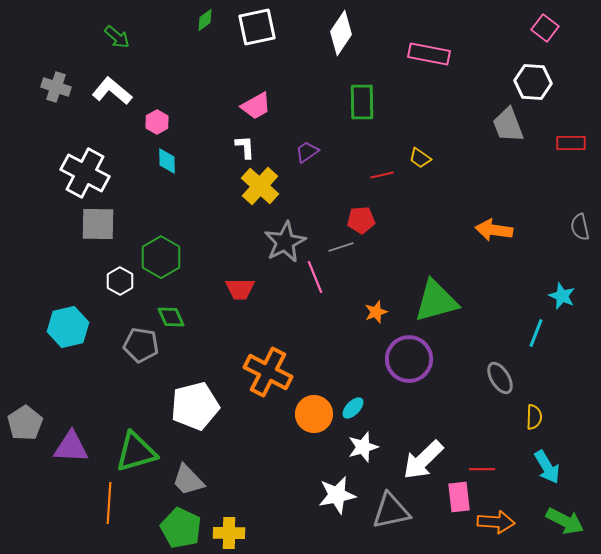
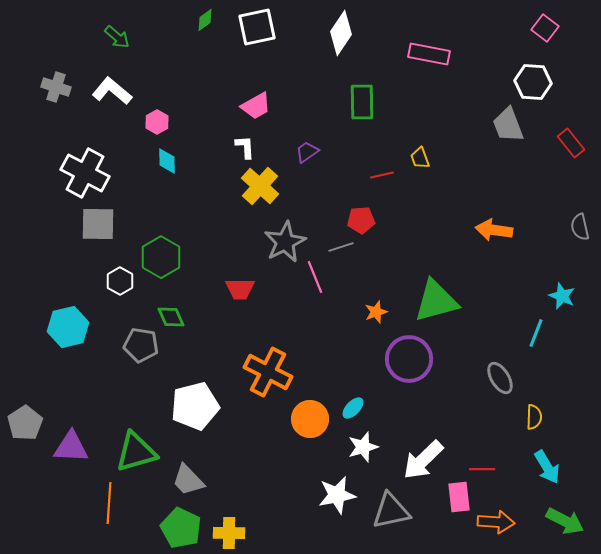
red rectangle at (571, 143): rotated 52 degrees clockwise
yellow trapezoid at (420, 158): rotated 35 degrees clockwise
orange circle at (314, 414): moved 4 px left, 5 px down
